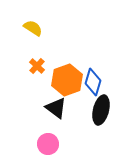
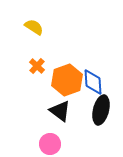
yellow semicircle: moved 1 px right, 1 px up
blue diamond: rotated 20 degrees counterclockwise
black triangle: moved 4 px right, 3 px down
pink circle: moved 2 px right
